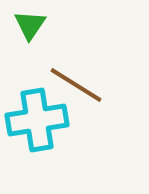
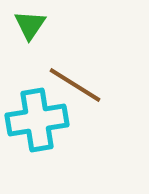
brown line: moved 1 px left
